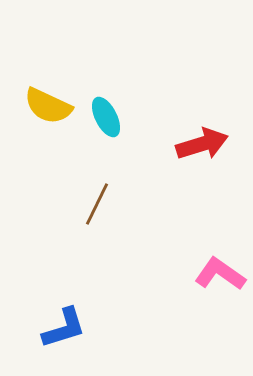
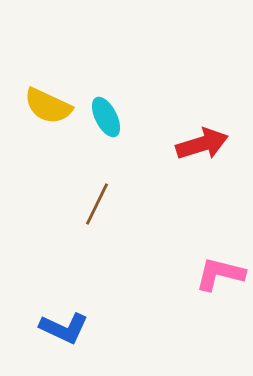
pink L-shape: rotated 21 degrees counterclockwise
blue L-shape: rotated 42 degrees clockwise
